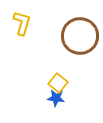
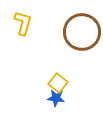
yellow L-shape: moved 1 px right
brown circle: moved 2 px right, 4 px up
